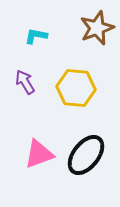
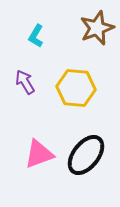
cyan L-shape: rotated 70 degrees counterclockwise
